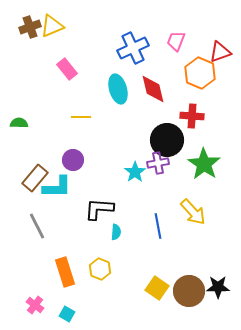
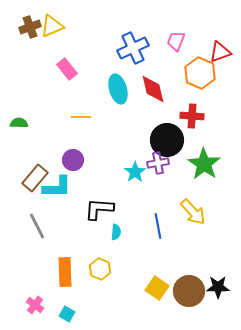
orange rectangle: rotated 16 degrees clockwise
